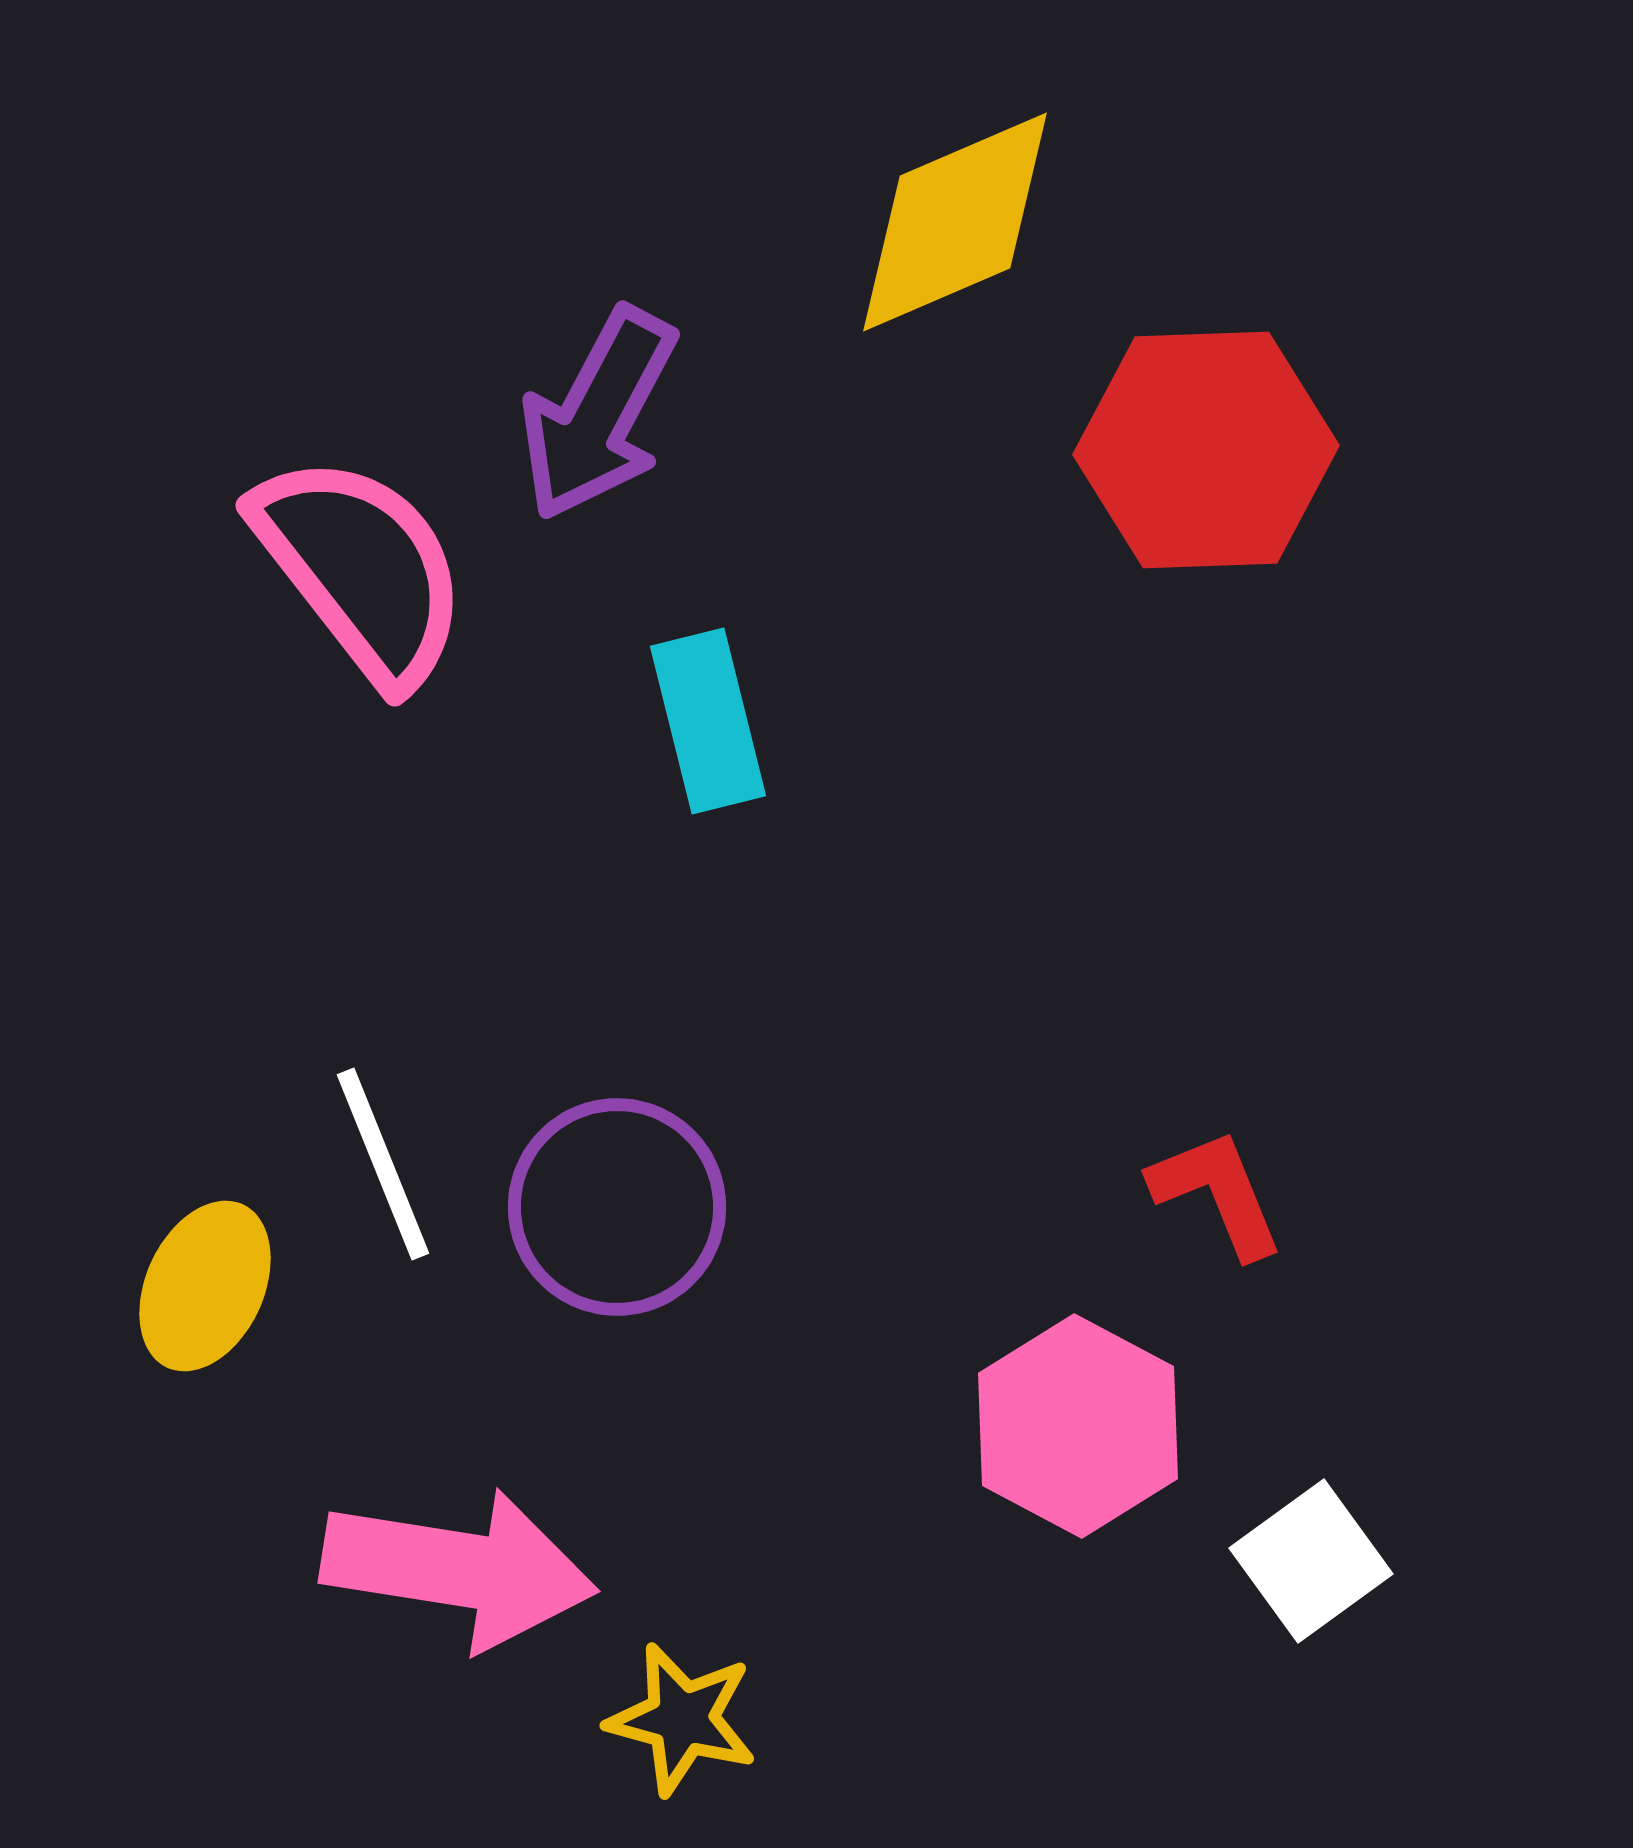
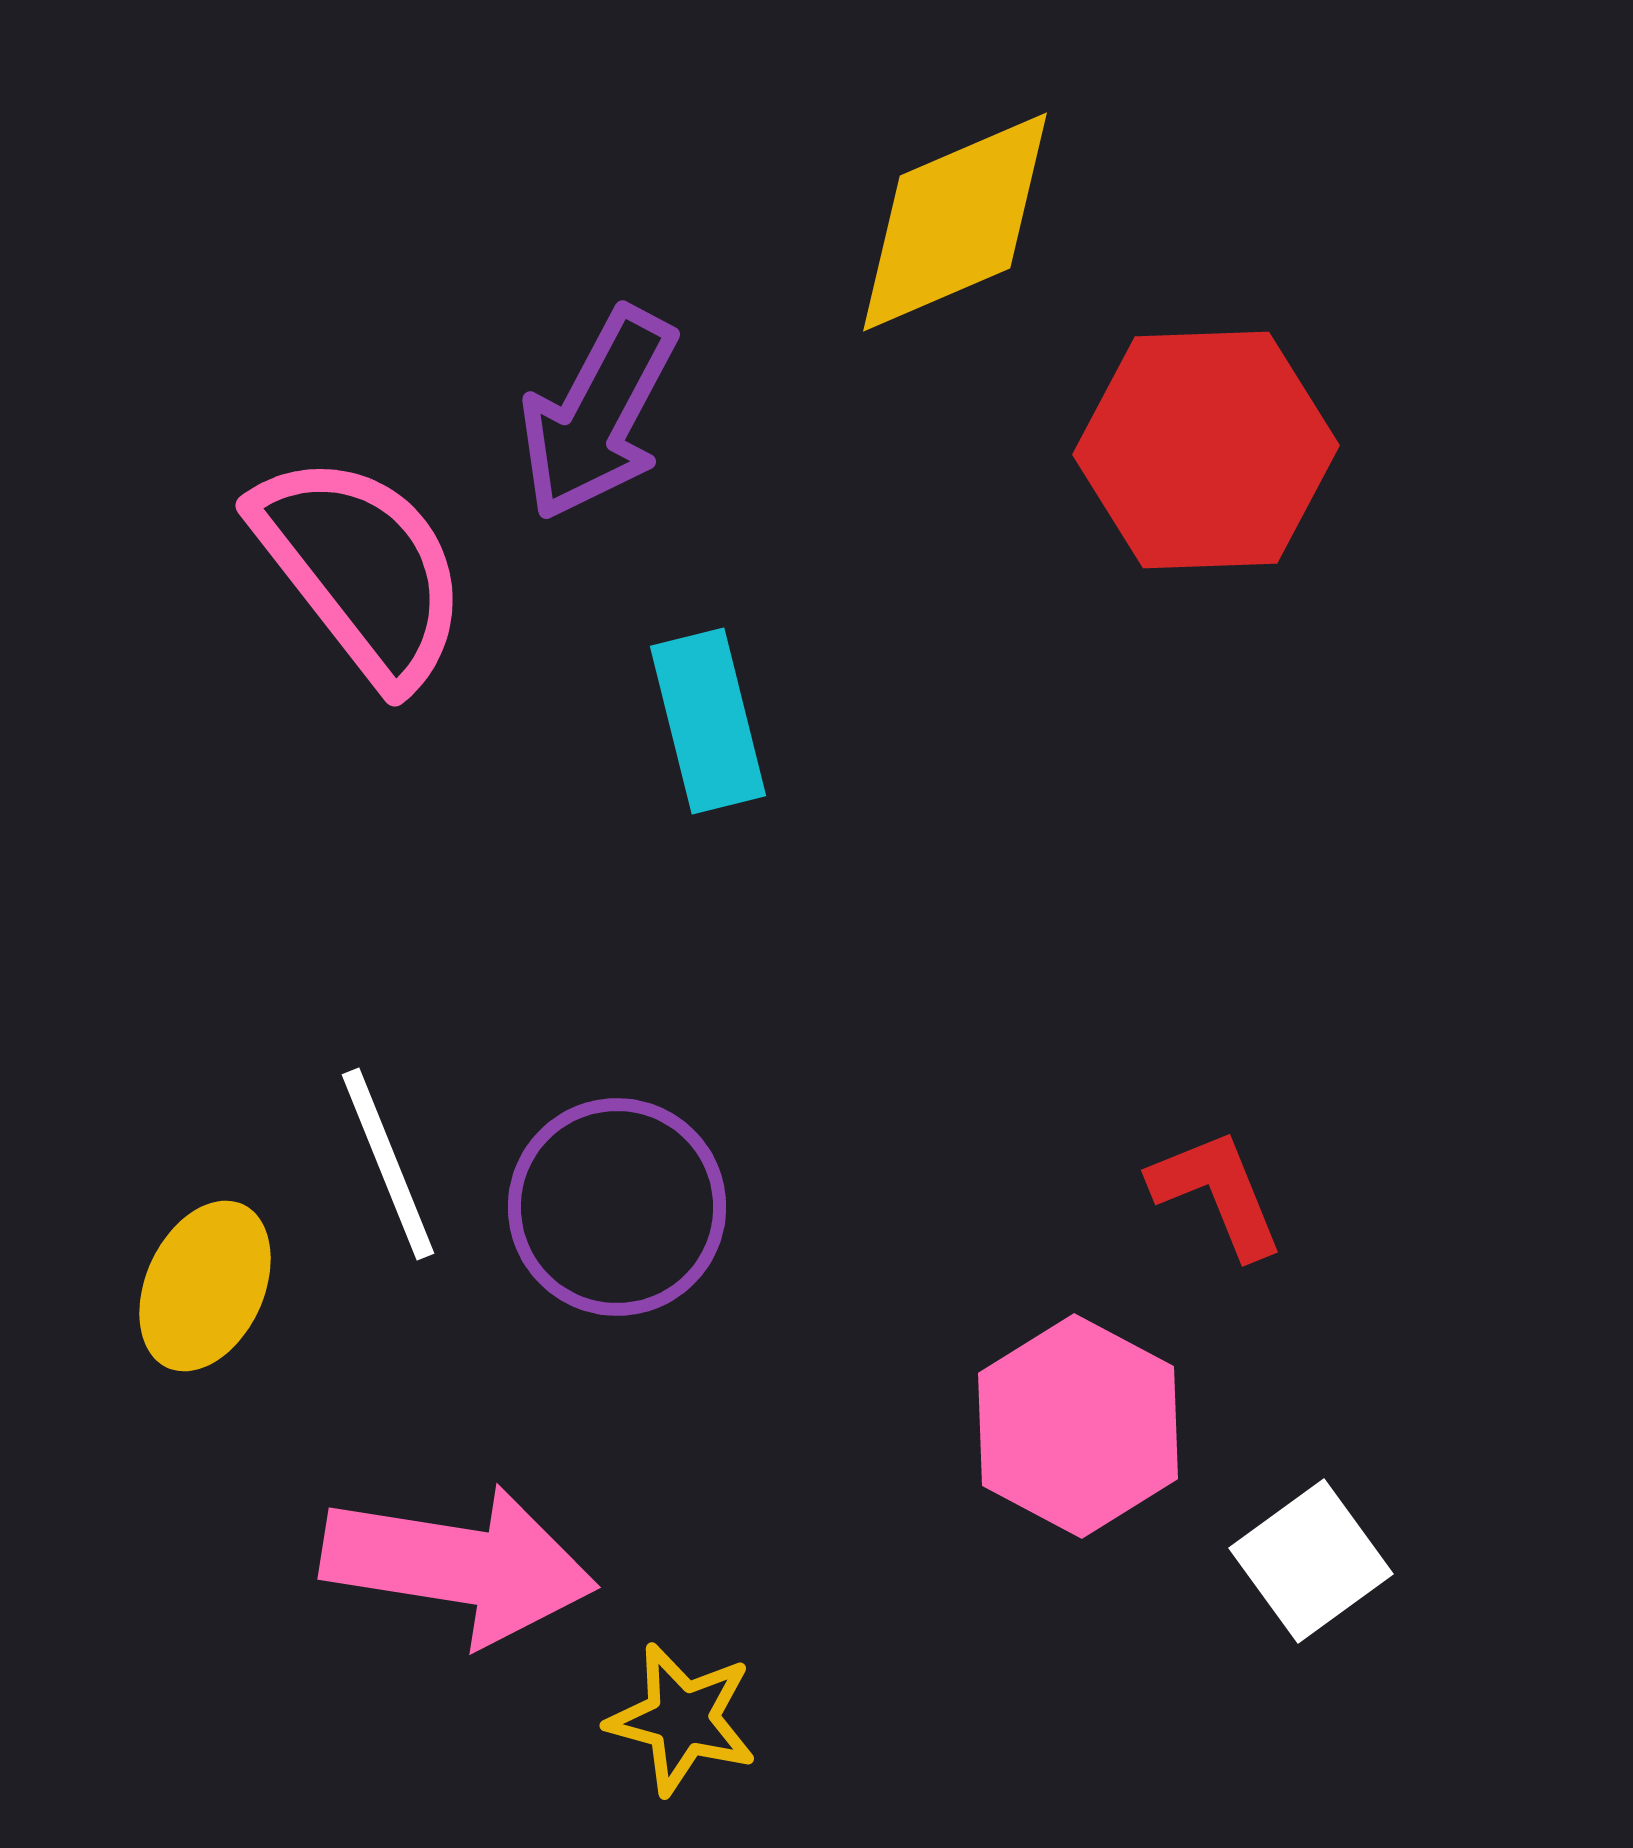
white line: moved 5 px right
pink arrow: moved 4 px up
